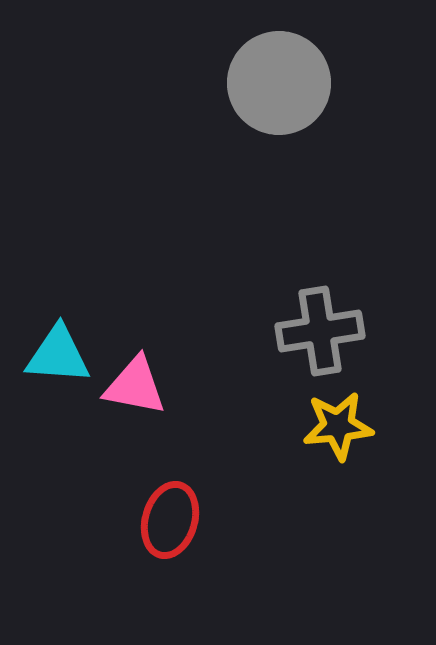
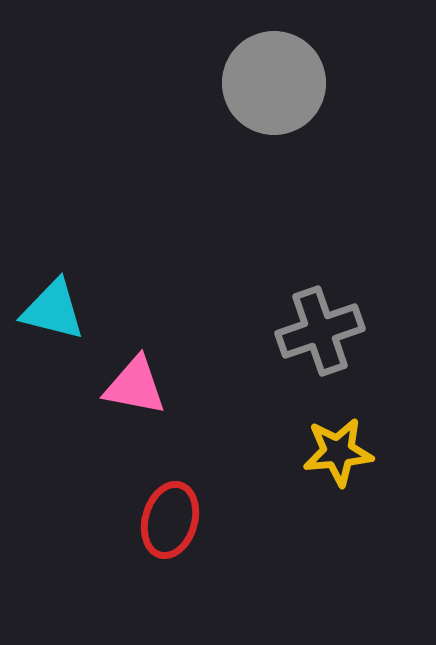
gray circle: moved 5 px left
gray cross: rotated 10 degrees counterclockwise
cyan triangle: moved 5 px left, 45 px up; rotated 10 degrees clockwise
yellow star: moved 26 px down
